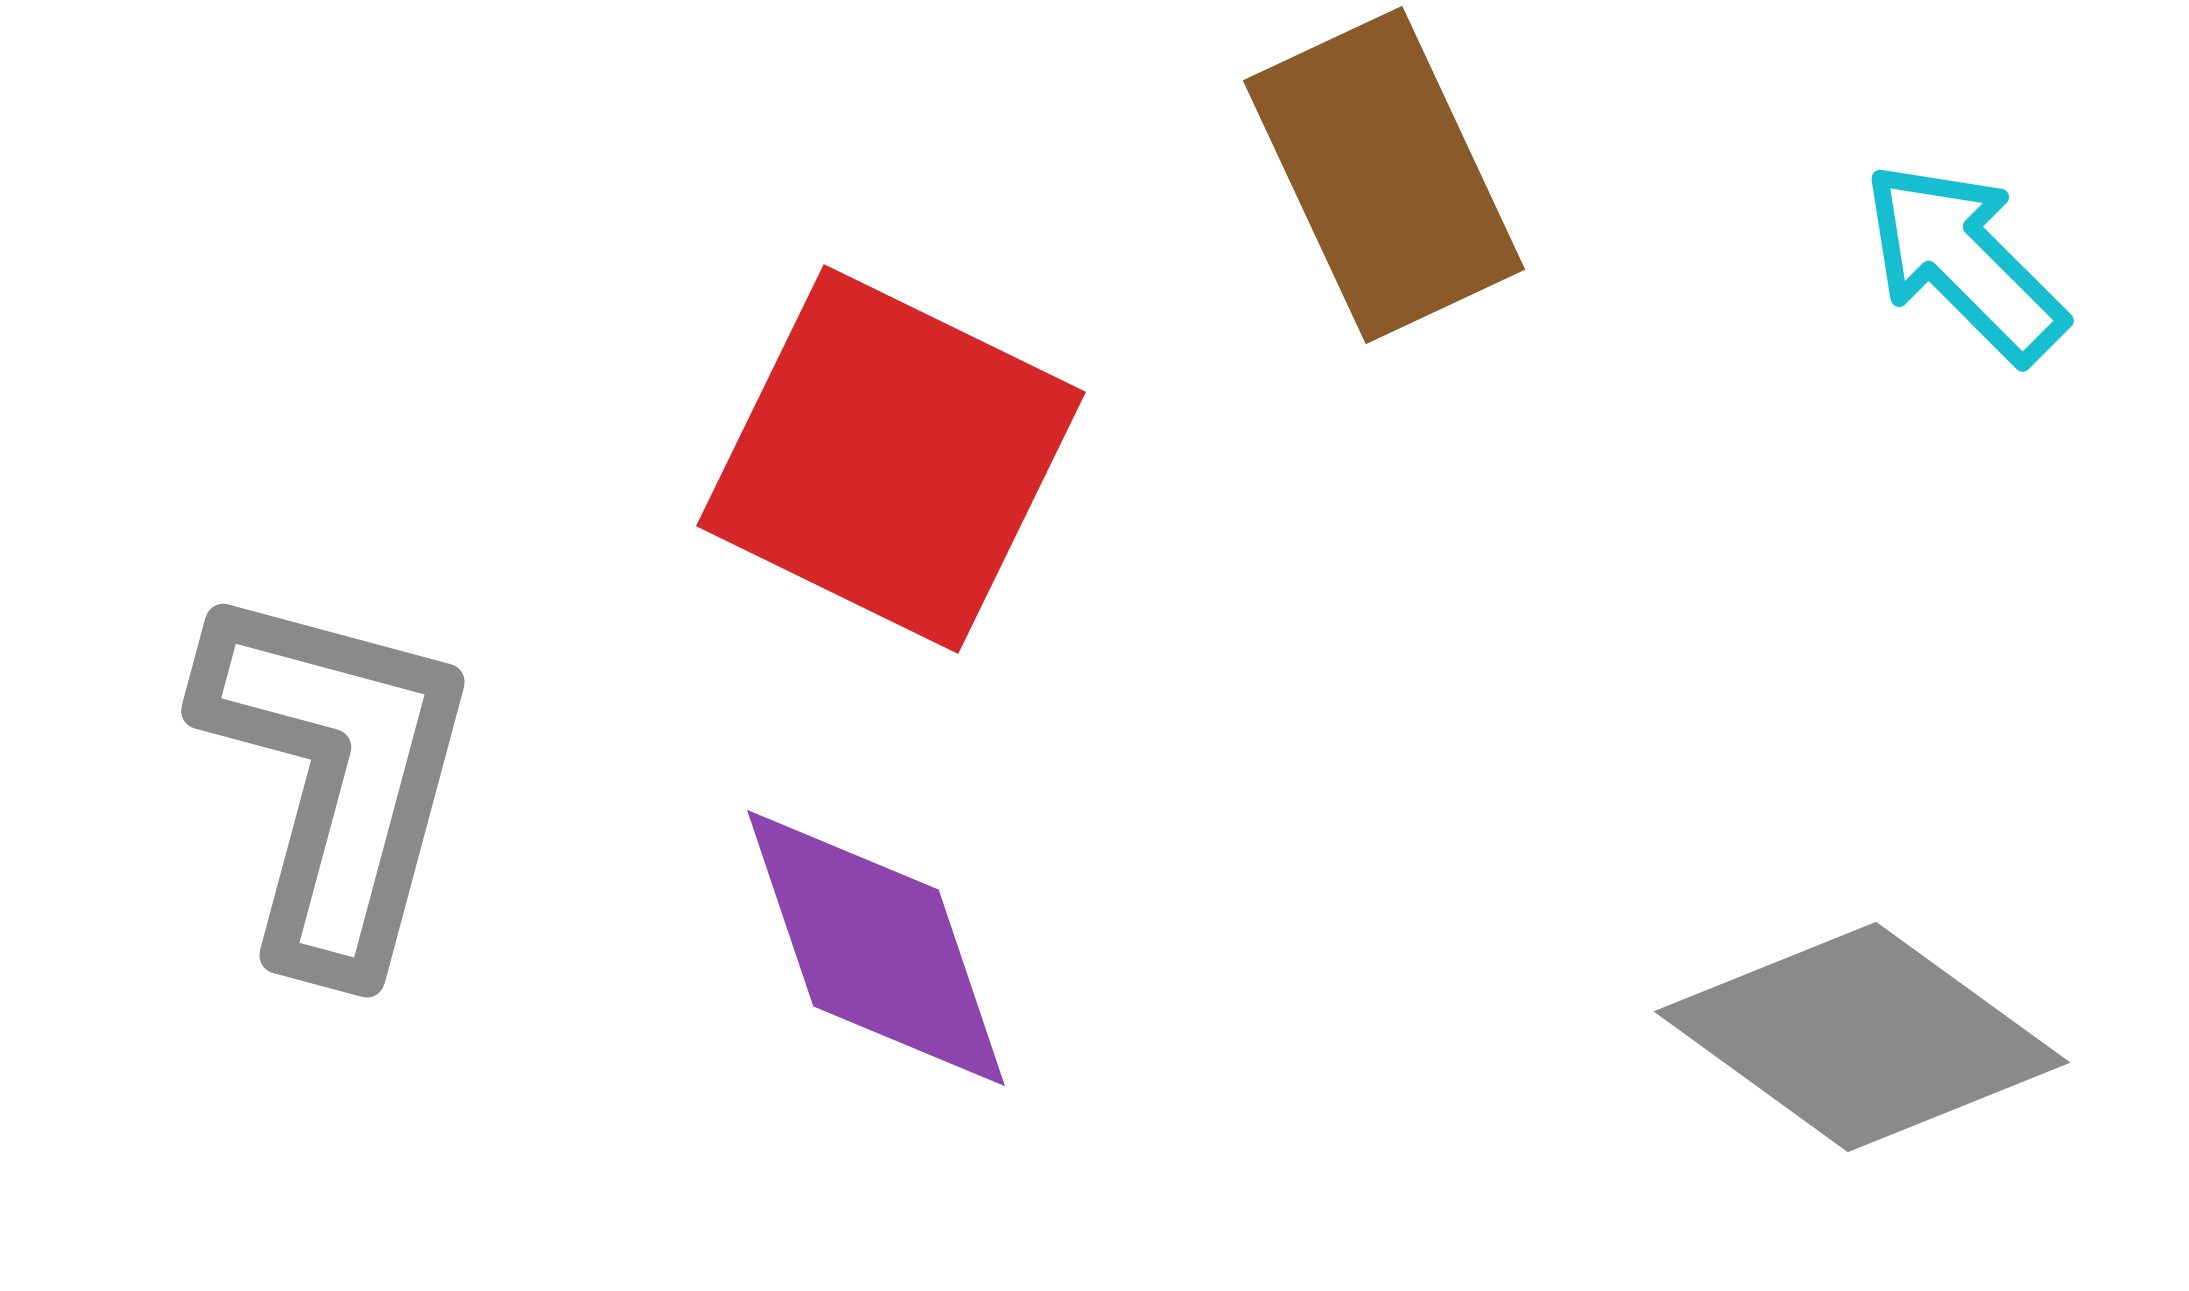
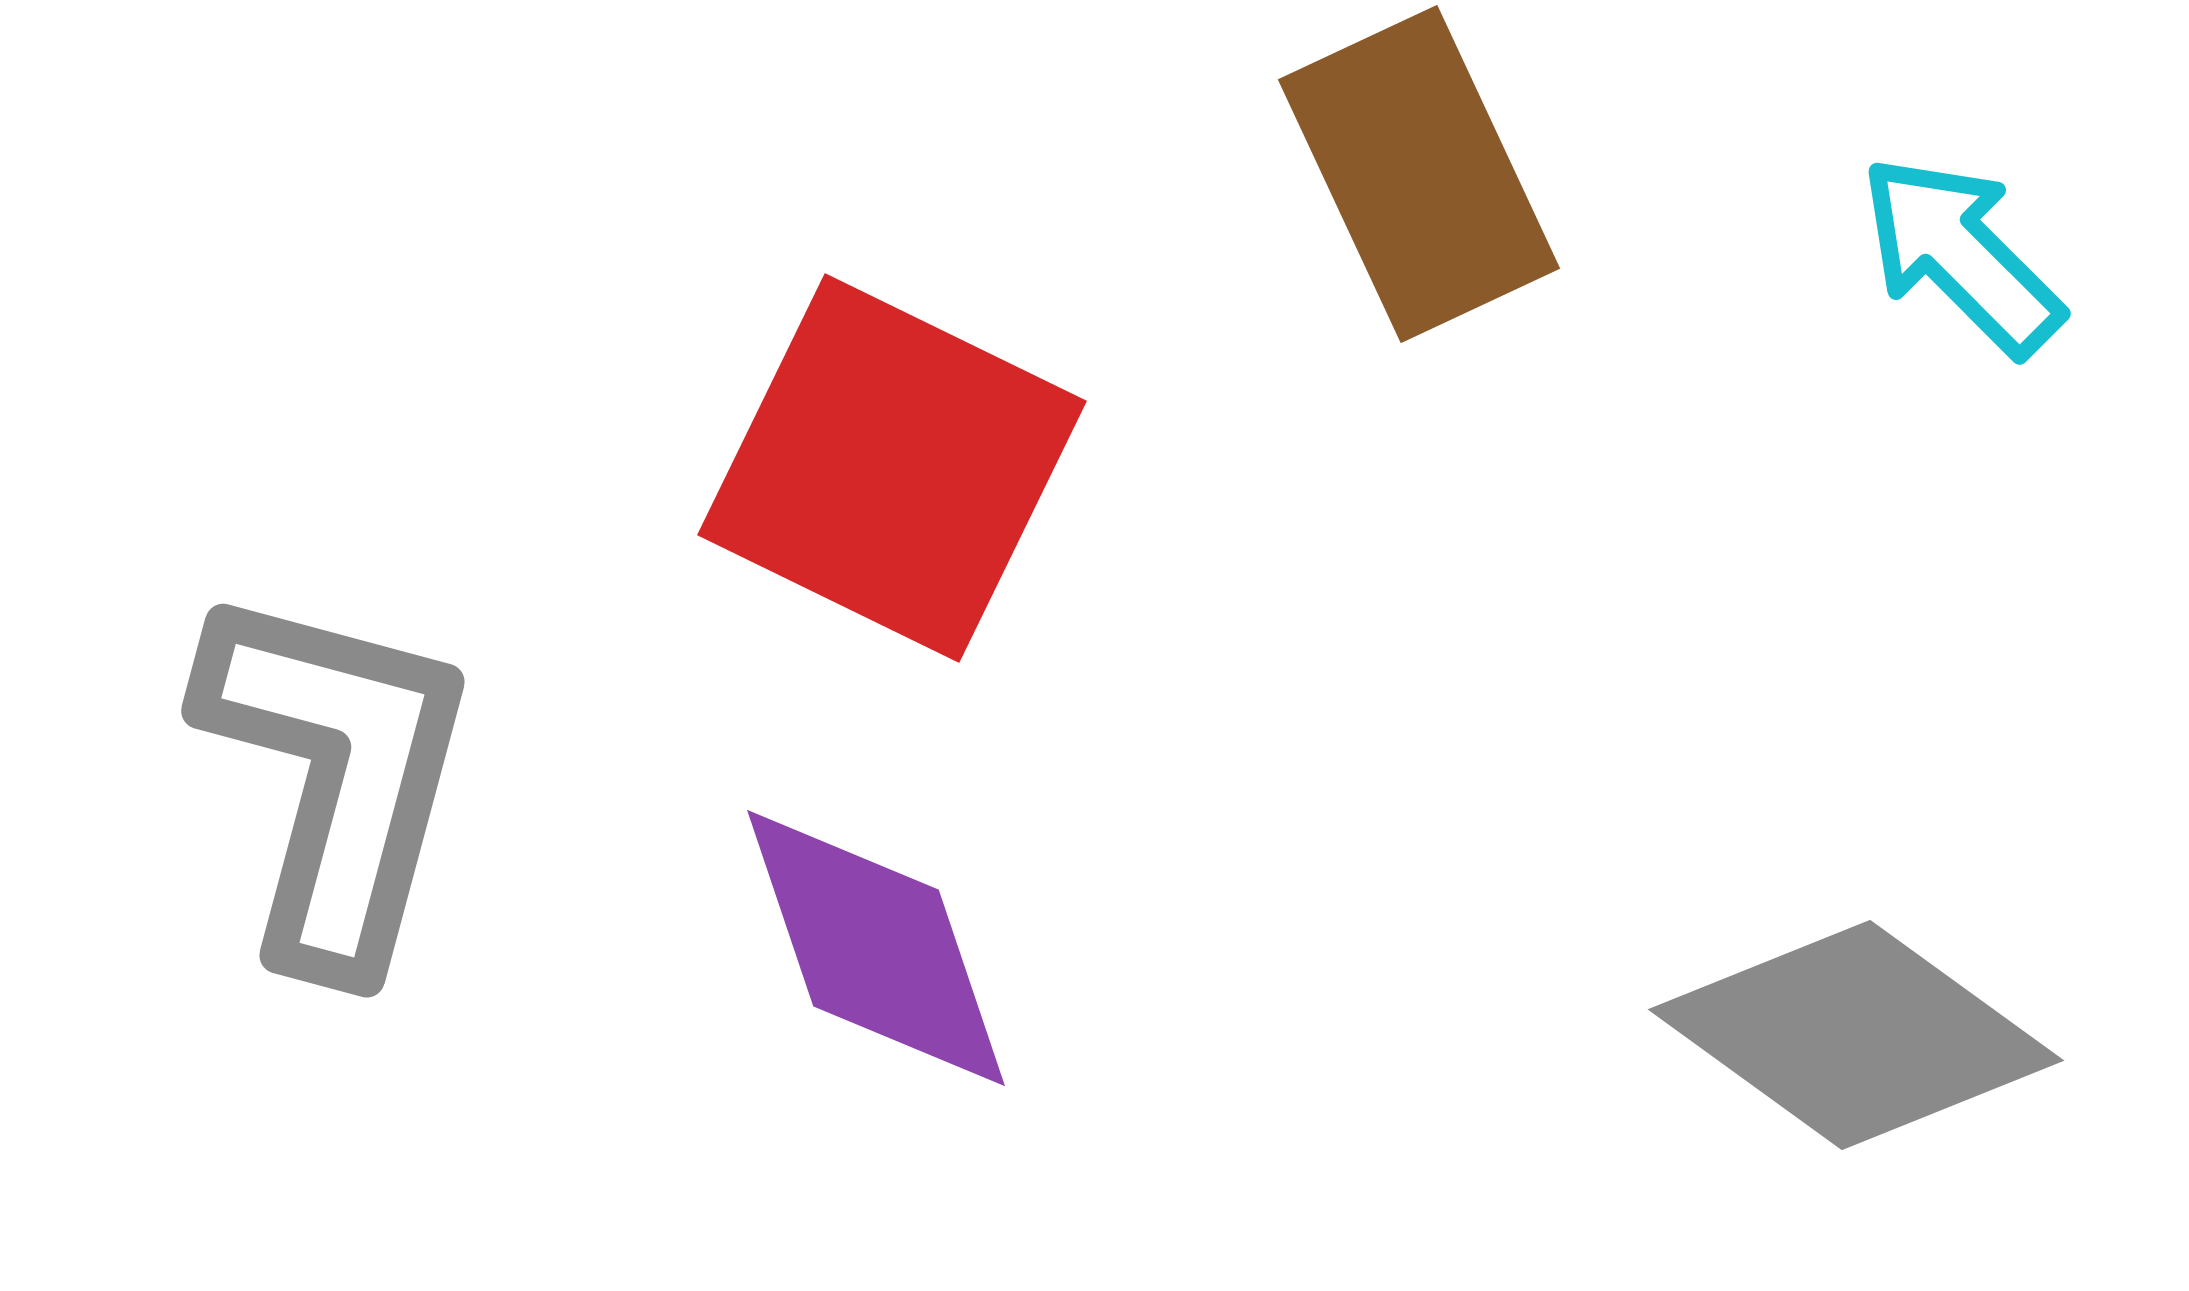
brown rectangle: moved 35 px right, 1 px up
cyan arrow: moved 3 px left, 7 px up
red square: moved 1 px right, 9 px down
gray diamond: moved 6 px left, 2 px up
